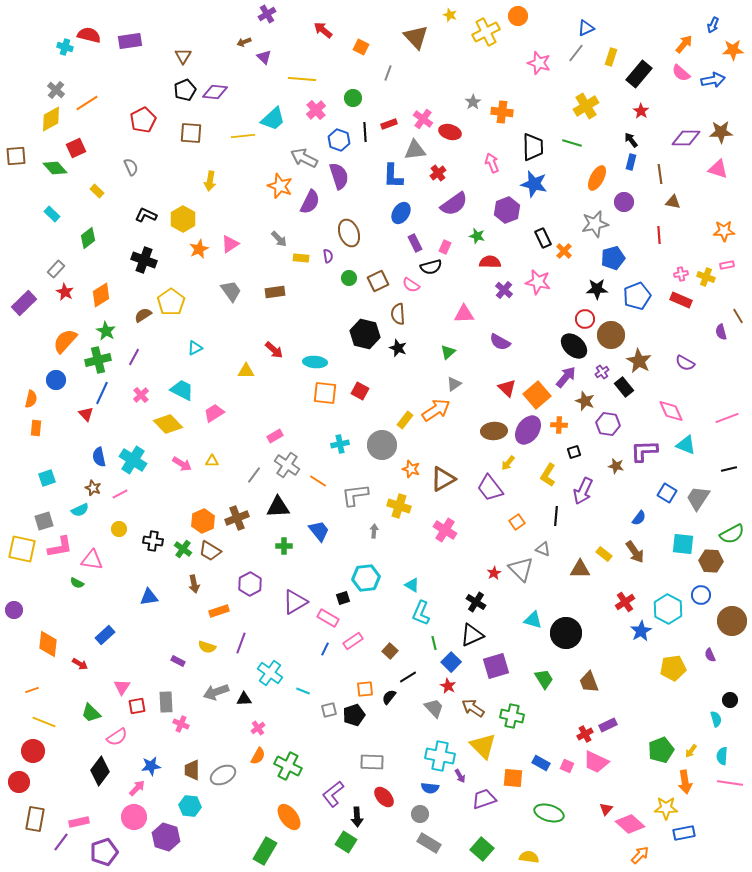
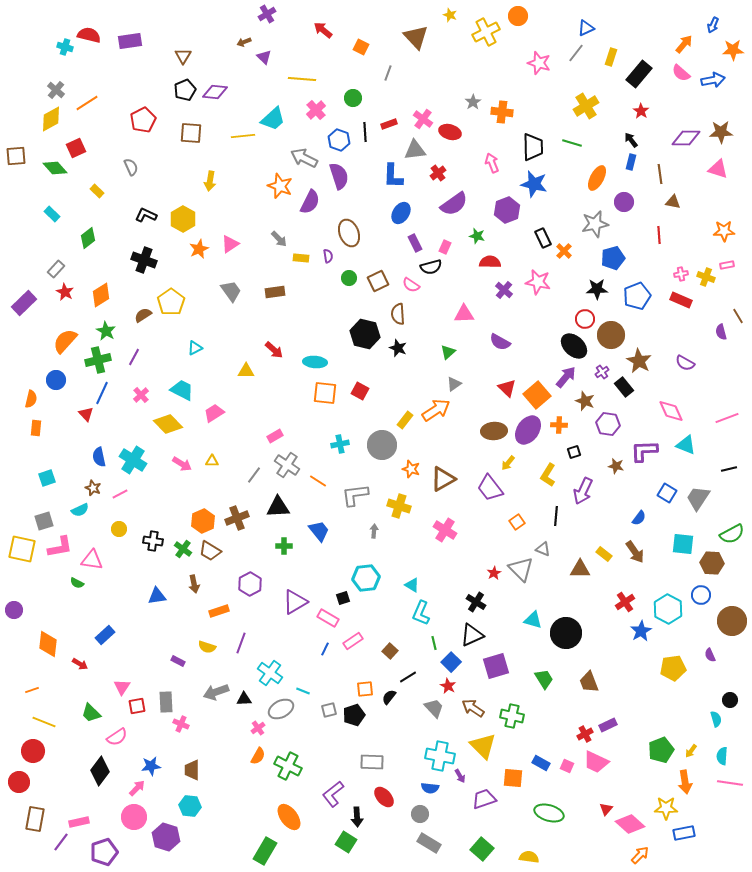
brown hexagon at (711, 561): moved 1 px right, 2 px down
blue triangle at (149, 597): moved 8 px right, 1 px up
gray ellipse at (223, 775): moved 58 px right, 66 px up
